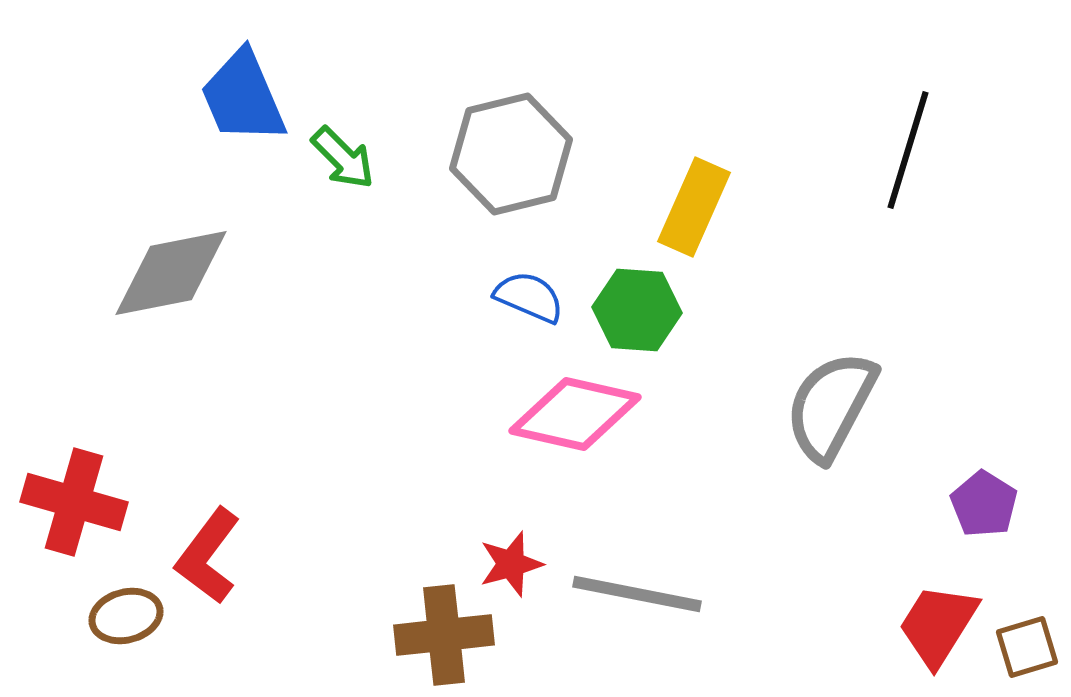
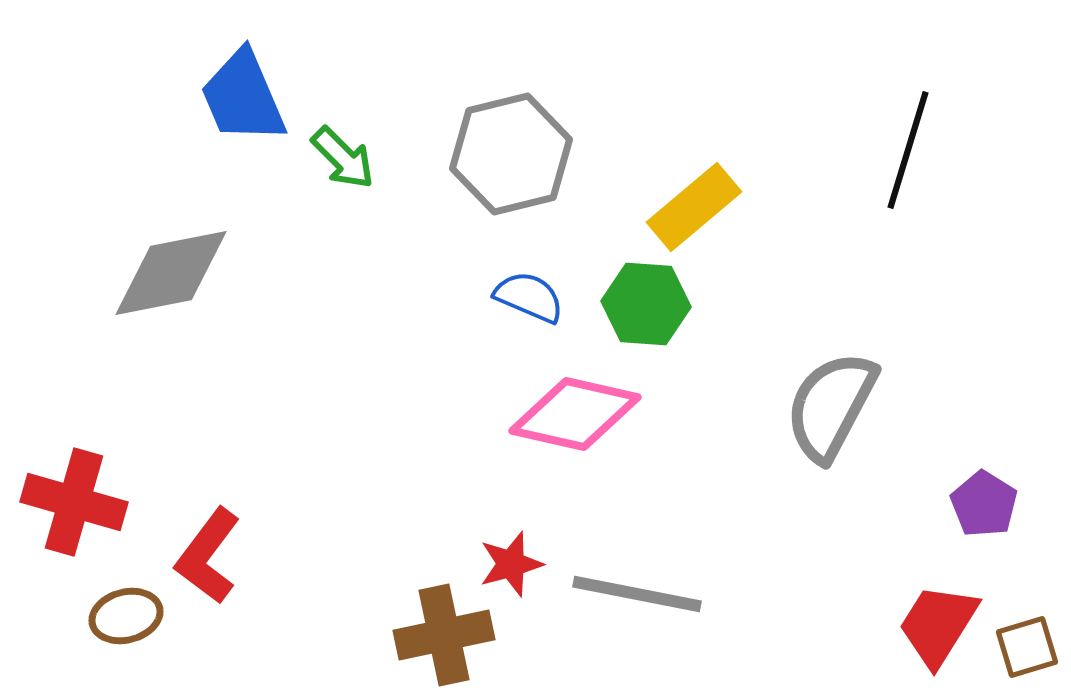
yellow rectangle: rotated 26 degrees clockwise
green hexagon: moved 9 px right, 6 px up
brown cross: rotated 6 degrees counterclockwise
